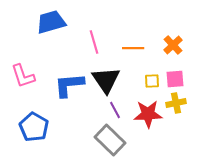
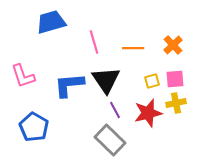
yellow square: rotated 14 degrees counterclockwise
red star: moved 1 px up; rotated 12 degrees counterclockwise
